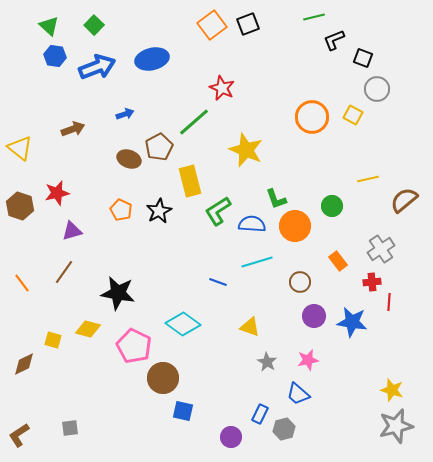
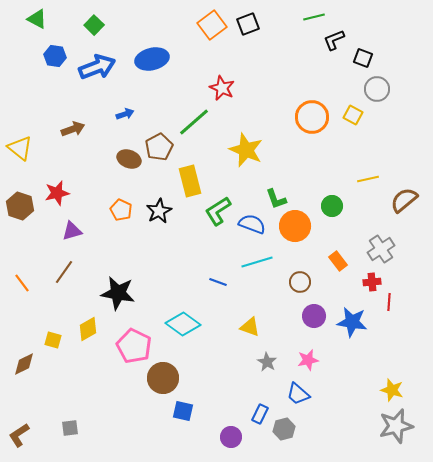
green triangle at (49, 26): moved 12 px left, 7 px up; rotated 15 degrees counterclockwise
blue semicircle at (252, 224): rotated 16 degrees clockwise
yellow diamond at (88, 329): rotated 45 degrees counterclockwise
